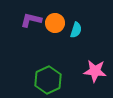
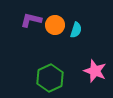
orange circle: moved 2 px down
pink star: rotated 15 degrees clockwise
green hexagon: moved 2 px right, 2 px up
